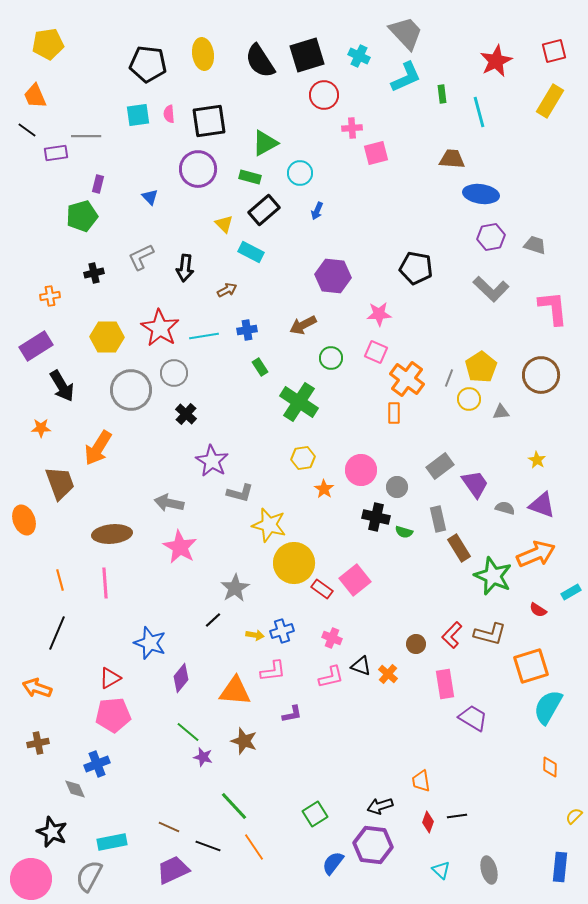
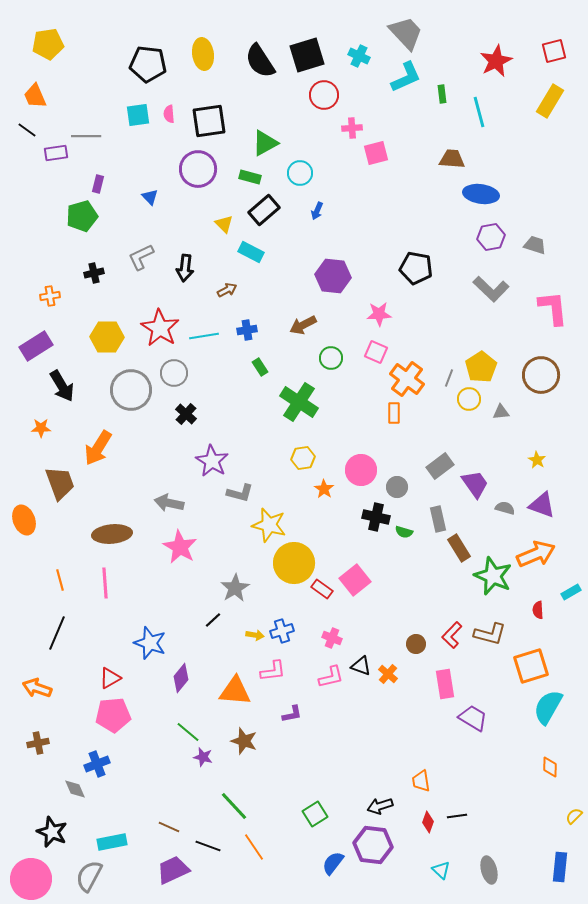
red semicircle at (538, 610): rotated 54 degrees clockwise
